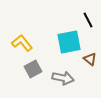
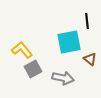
black line: moved 1 px left, 1 px down; rotated 21 degrees clockwise
yellow L-shape: moved 7 px down
